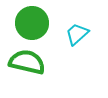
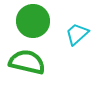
green circle: moved 1 px right, 2 px up
